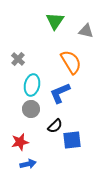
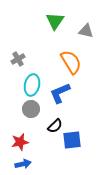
gray cross: rotated 16 degrees clockwise
blue arrow: moved 5 px left
